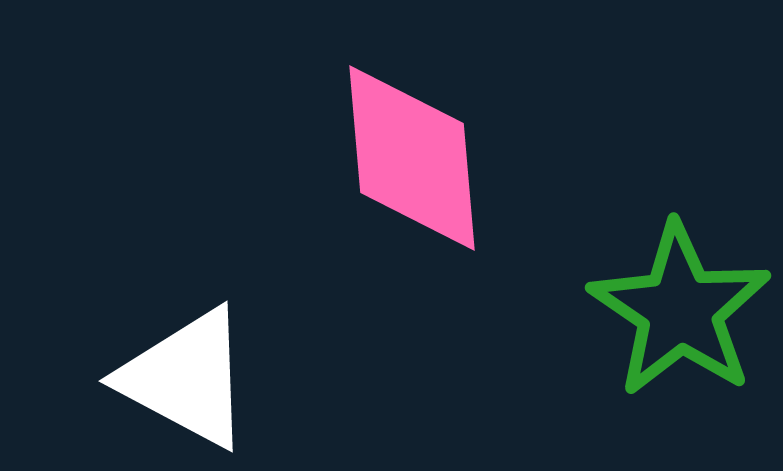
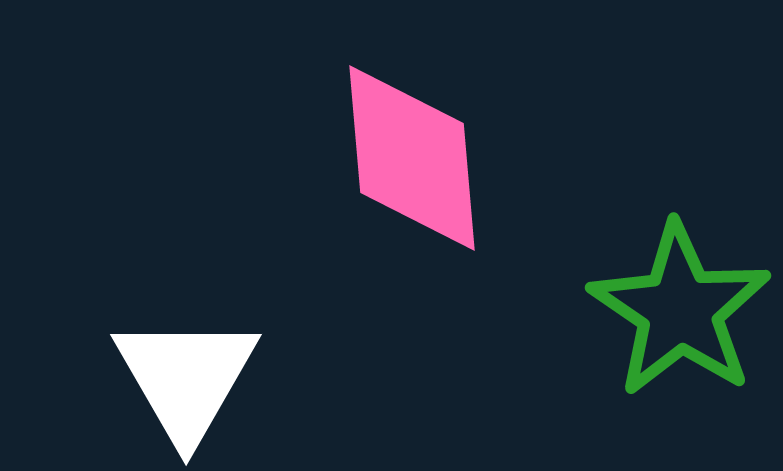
white triangle: rotated 32 degrees clockwise
